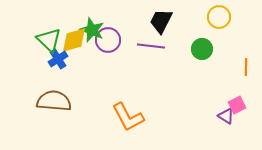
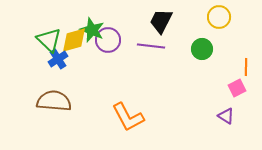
pink square: moved 17 px up
